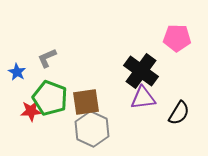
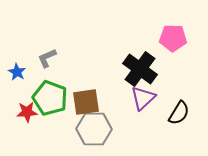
pink pentagon: moved 4 px left
black cross: moved 1 px left, 2 px up
purple triangle: rotated 36 degrees counterclockwise
red star: moved 4 px left, 1 px down
gray hexagon: moved 2 px right; rotated 24 degrees counterclockwise
